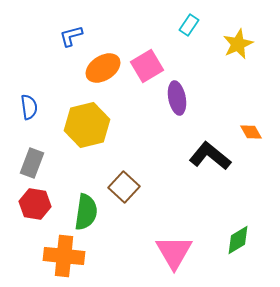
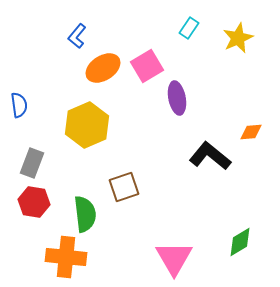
cyan rectangle: moved 3 px down
blue L-shape: moved 6 px right; rotated 35 degrees counterclockwise
yellow star: moved 6 px up
blue semicircle: moved 10 px left, 2 px up
yellow hexagon: rotated 9 degrees counterclockwise
orange diamond: rotated 65 degrees counterclockwise
brown square: rotated 28 degrees clockwise
red hexagon: moved 1 px left, 2 px up
green semicircle: moved 1 px left, 2 px down; rotated 15 degrees counterclockwise
green diamond: moved 2 px right, 2 px down
pink triangle: moved 6 px down
orange cross: moved 2 px right, 1 px down
